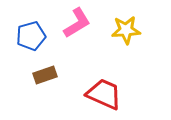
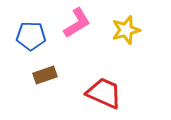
yellow star: rotated 12 degrees counterclockwise
blue pentagon: rotated 16 degrees clockwise
red trapezoid: moved 1 px up
